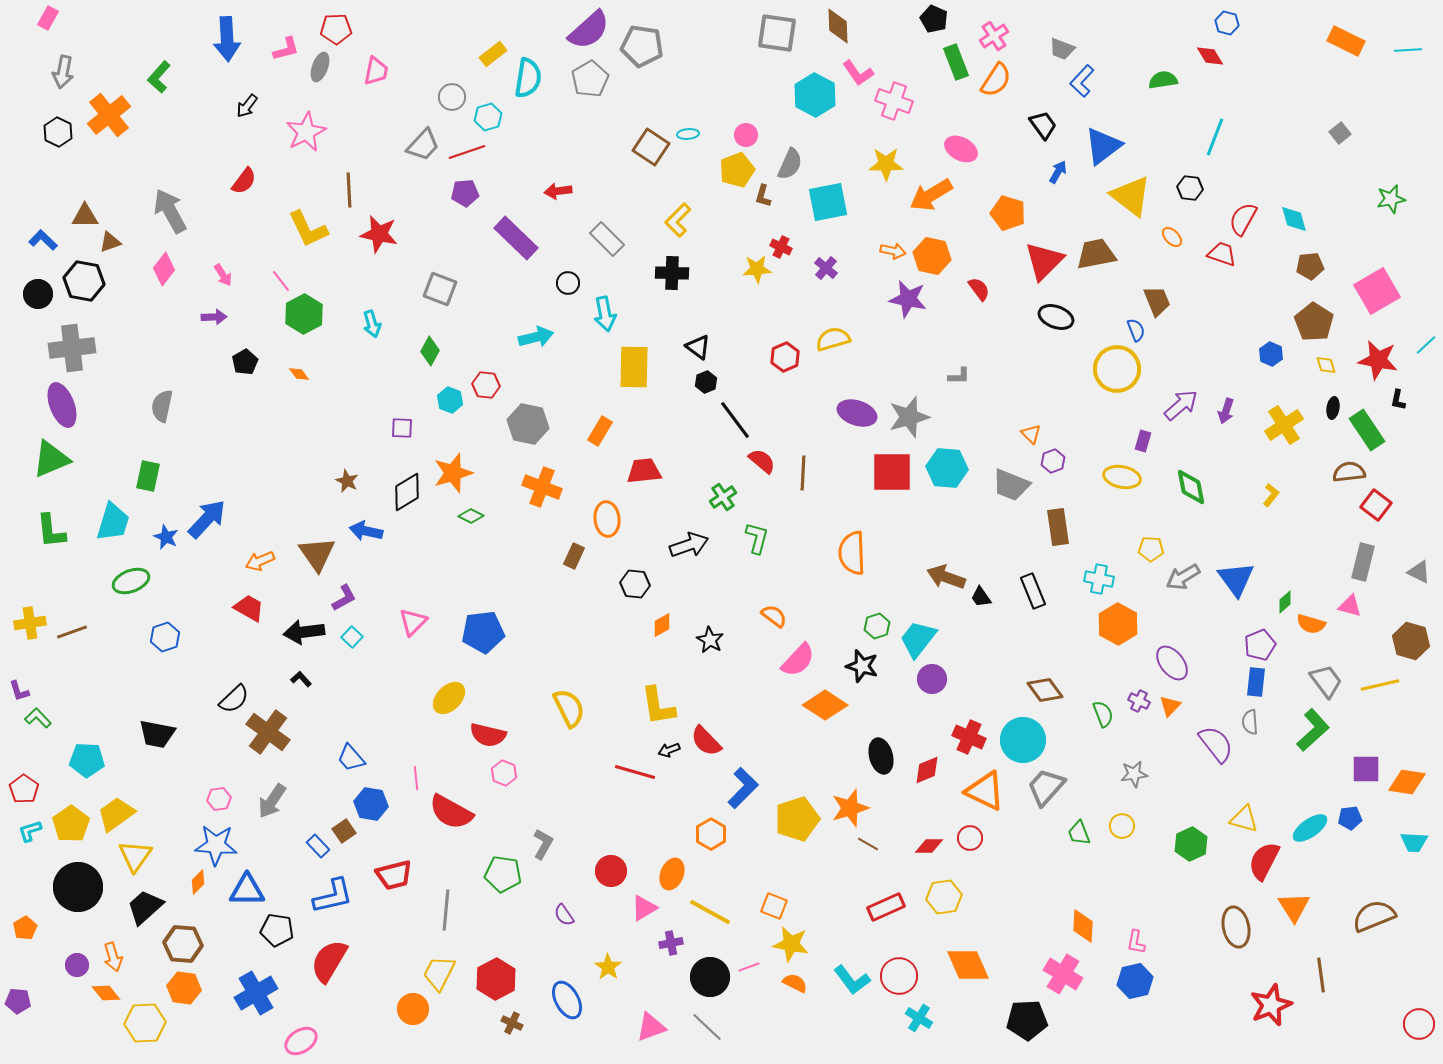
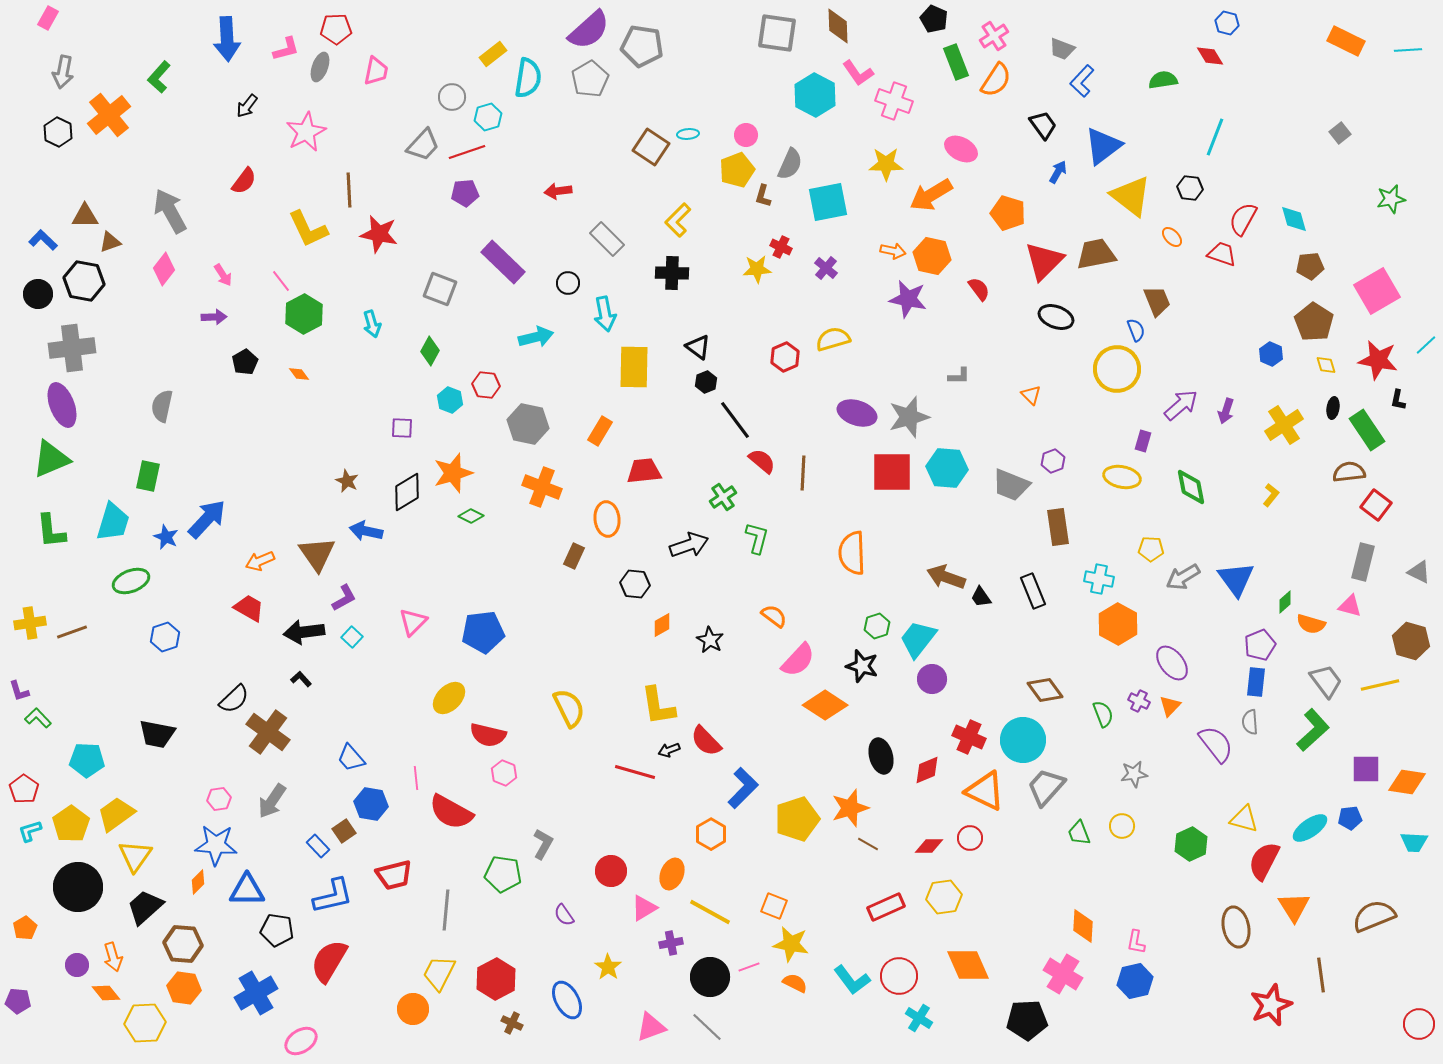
purple rectangle at (516, 238): moved 13 px left, 24 px down
orange triangle at (1031, 434): moved 39 px up
